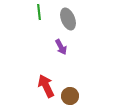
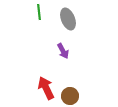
purple arrow: moved 2 px right, 4 px down
red arrow: moved 2 px down
